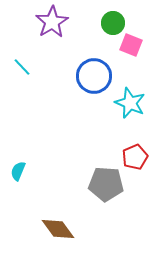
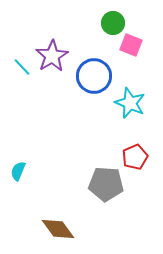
purple star: moved 34 px down
